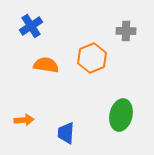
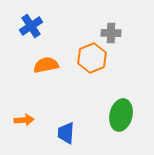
gray cross: moved 15 px left, 2 px down
orange semicircle: rotated 20 degrees counterclockwise
